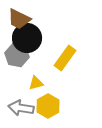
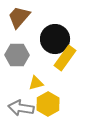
brown trapezoid: moved 2 px up; rotated 105 degrees clockwise
black circle: moved 28 px right, 1 px down
gray hexagon: rotated 10 degrees counterclockwise
yellow hexagon: moved 2 px up
